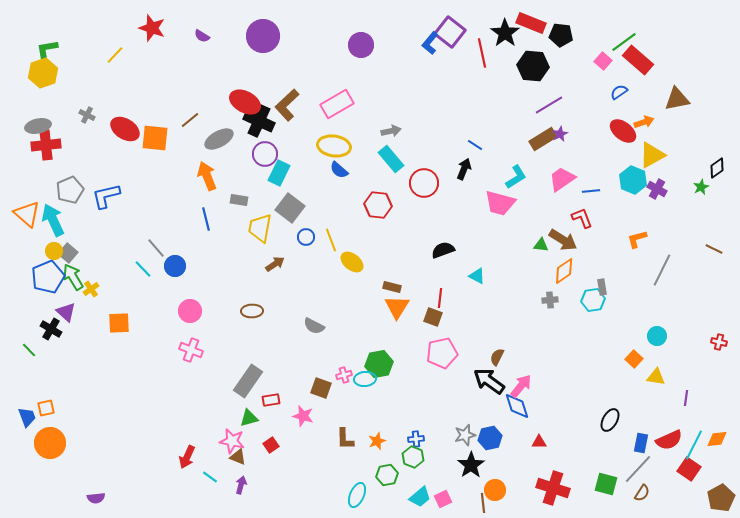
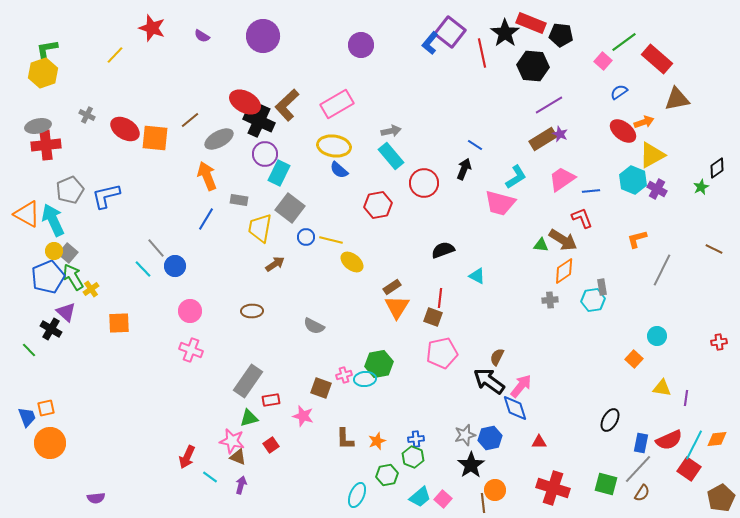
red rectangle at (638, 60): moved 19 px right, 1 px up
purple star at (560, 134): rotated 21 degrees counterclockwise
cyan rectangle at (391, 159): moved 3 px up
red hexagon at (378, 205): rotated 16 degrees counterclockwise
orange triangle at (27, 214): rotated 12 degrees counterclockwise
blue line at (206, 219): rotated 45 degrees clockwise
yellow line at (331, 240): rotated 55 degrees counterclockwise
brown rectangle at (392, 287): rotated 48 degrees counterclockwise
red cross at (719, 342): rotated 21 degrees counterclockwise
yellow triangle at (656, 377): moved 6 px right, 11 px down
blue diamond at (517, 406): moved 2 px left, 2 px down
pink square at (443, 499): rotated 24 degrees counterclockwise
